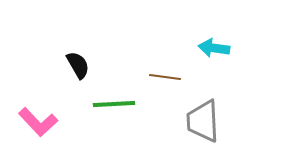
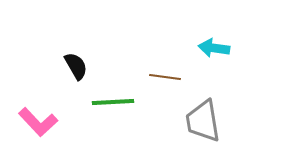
black semicircle: moved 2 px left, 1 px down
green line: moved 1 px left, 2 px up
gray trapezoid: rotated 6 degrees counterclockwise
